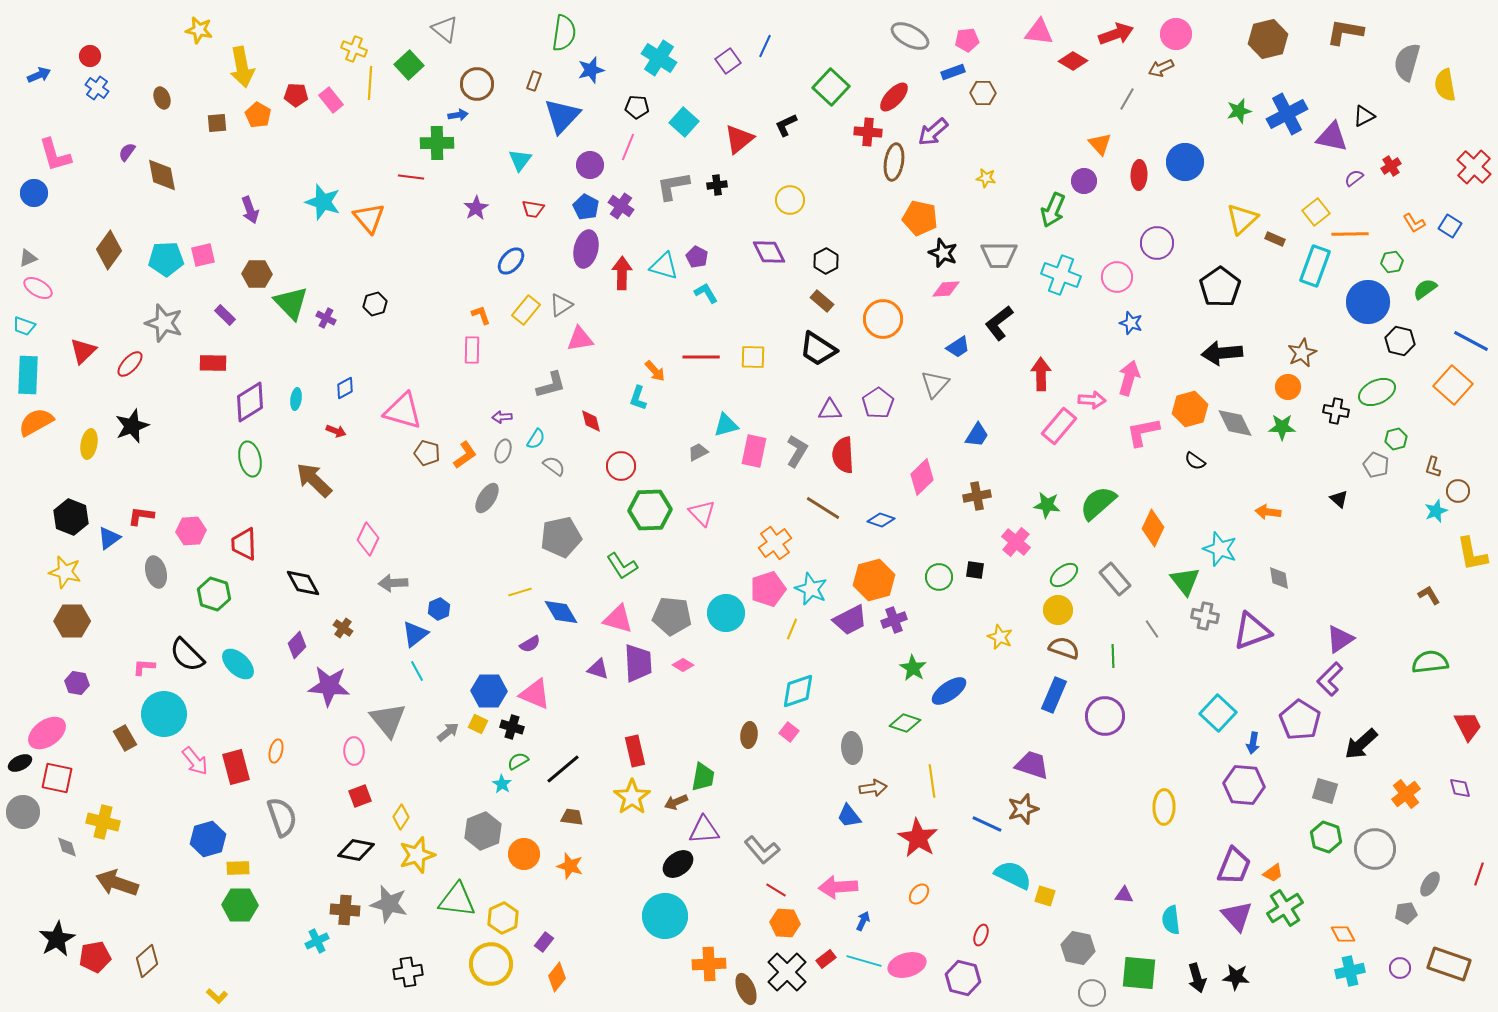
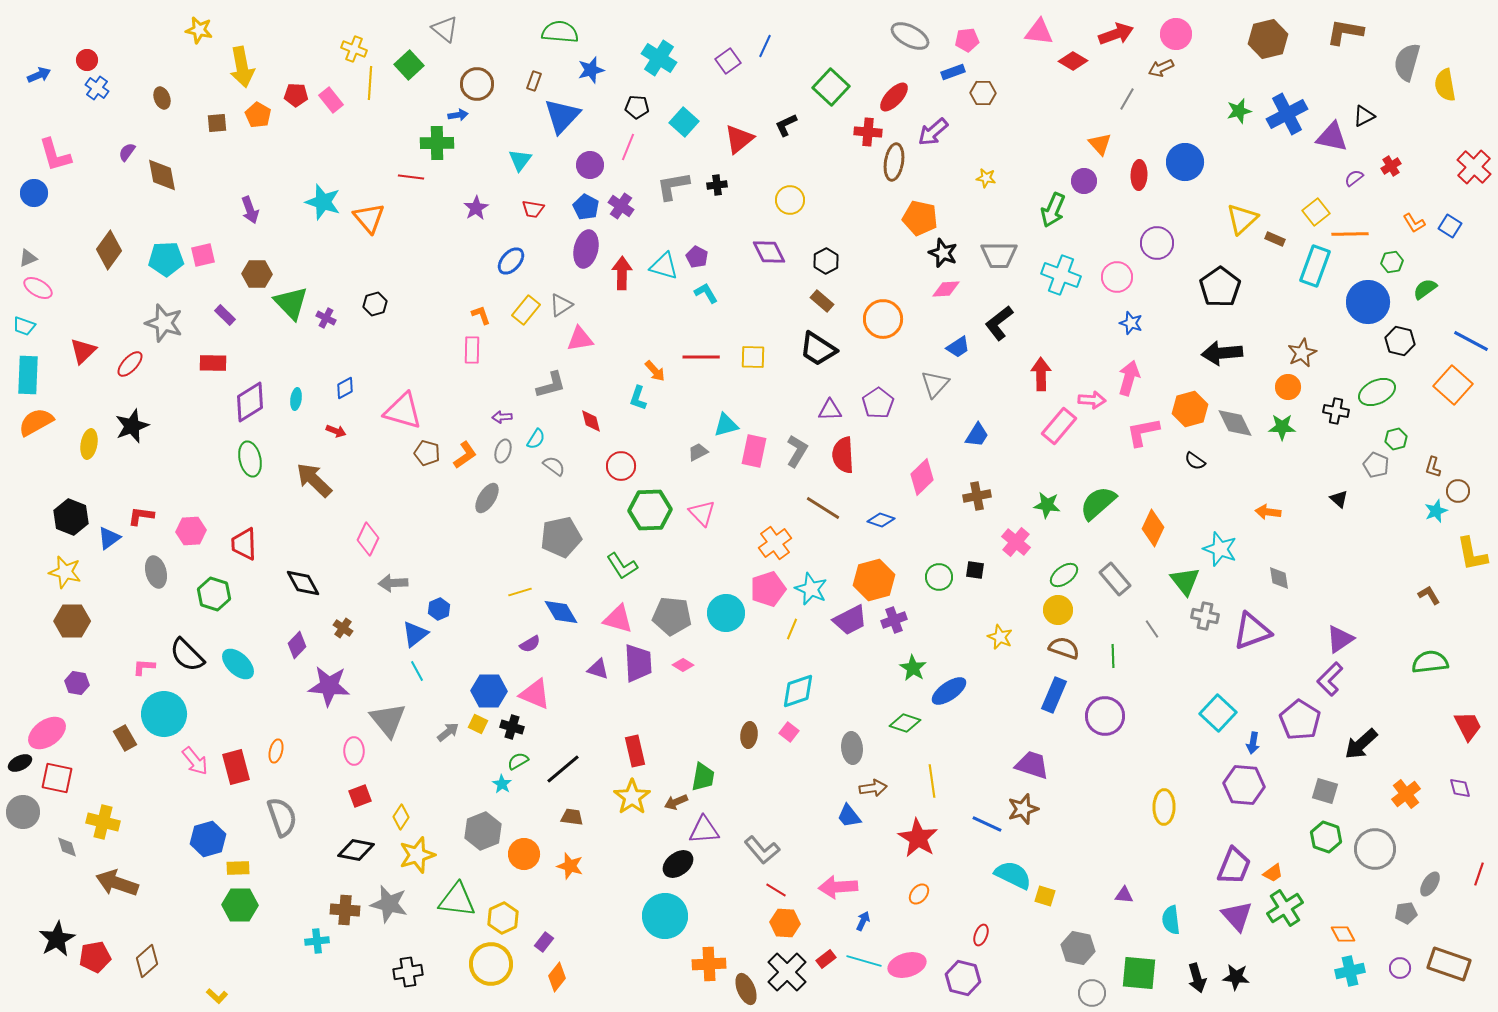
green semicircle at (564, 33): moved 4 px left, 1 px up; rotated 93 degrees counterclockwise
red circle at (90, 56): moved 3 px left, 4 px down
cyan cross at (317, 941): rotated 20 degrees clockwise
